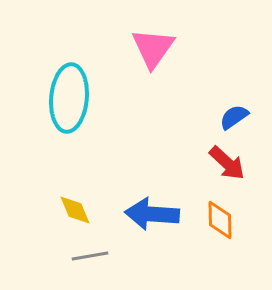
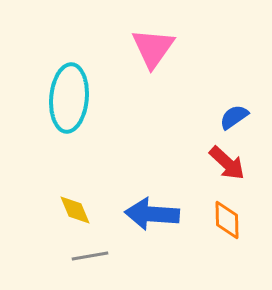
orange diamond: moved 7 px right
